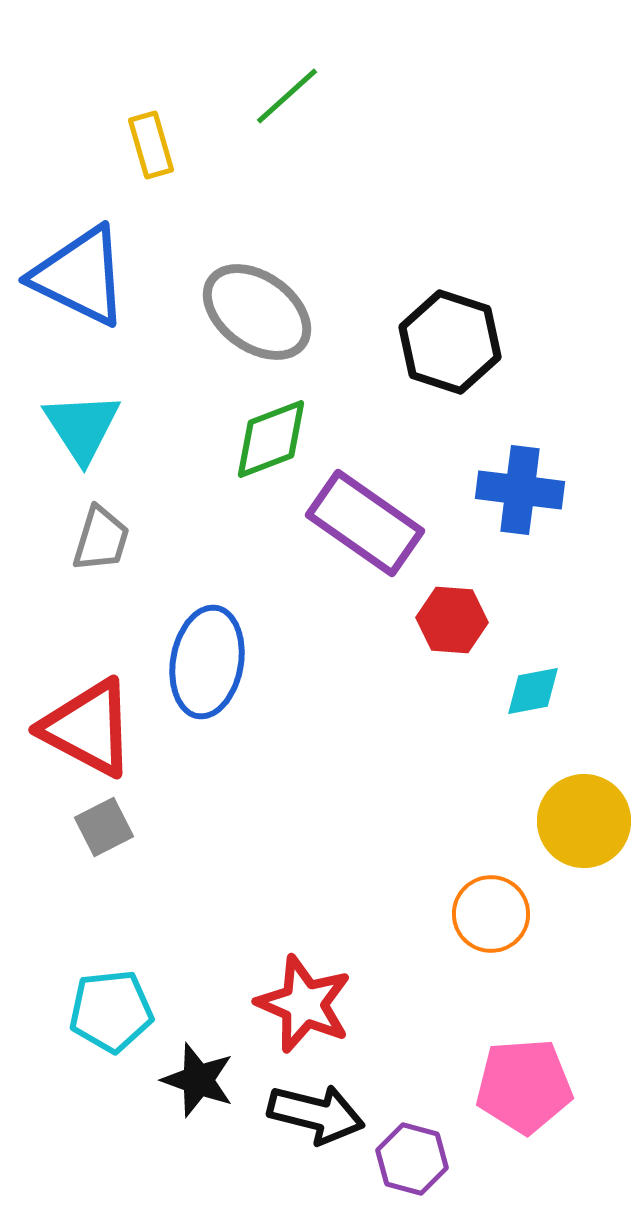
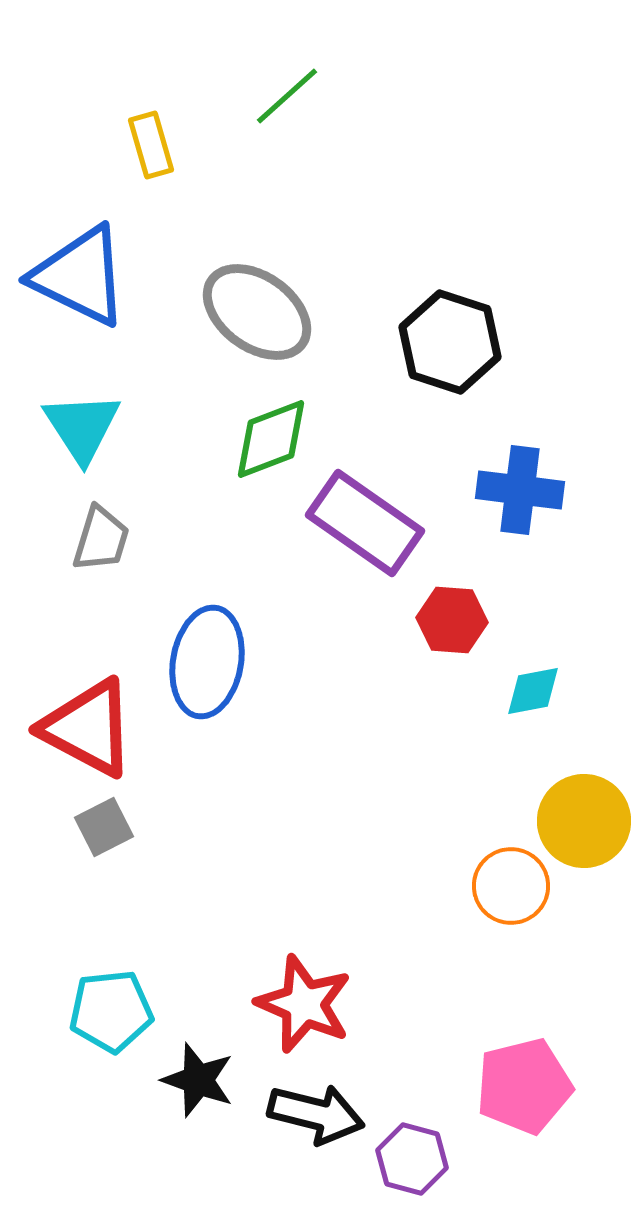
orange circle: moved 20 px right, 28 px up
pink pentagon: rotated 10 degrees counterclockwise
